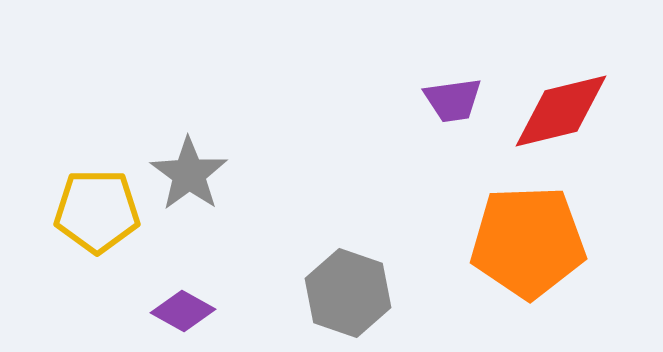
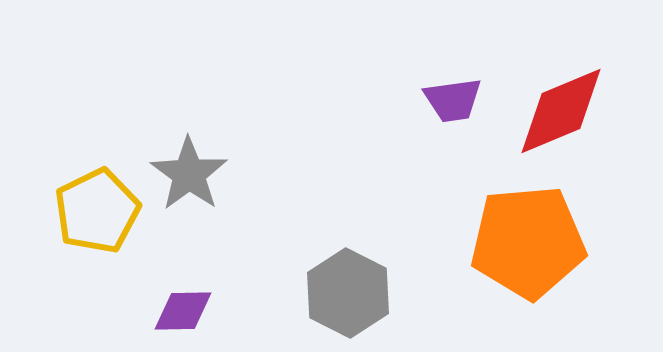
red diamond: rotated 9 degrees counterclockwise
yellow pentagon: rotated 26 degrees counterclockwise
orange pentagon: rotated 3 degrees counterclockwise
gray hexagon: rotated 8 degrees clockwise
purple diamond: rotated 30 degrees counterclockwise
